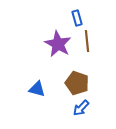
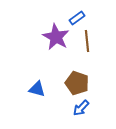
blue rectangle: rotated 70 degrees clockwise
purple star: moved 2 px left, 7 px up
